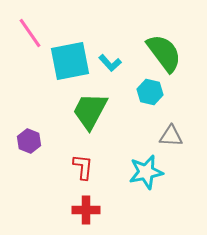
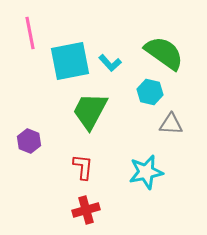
pink line: rotated 24 degrees clockwise
green semicircle: rotated 18 degrees counterclockwise
gray triangle: moved 12 px up
red cross: rotated 16 degrees counterclockwise
